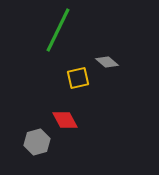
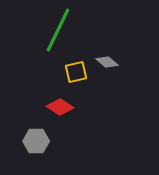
yellow square: moved 2 px left, 6 px up
red diamond: moved 5 px left, 13 px up; rotated 28 degrees counterclockwise
gray hexagon: moved 1 px left, 1 px up; rotated 15 degrees clockwise
